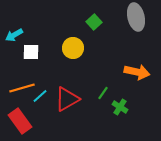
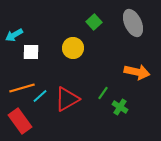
gray ellipse: moved 3 px left, 6 px down; rotated 12 degrees counterclockwise
